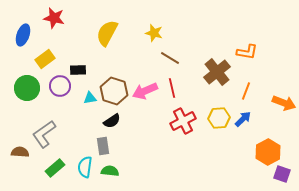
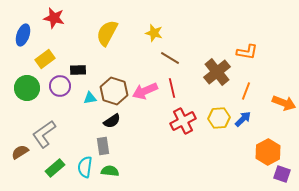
brown semicircle: rotated 36 degrees counterclockwise
